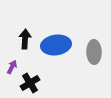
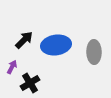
black arrow: moved 1 px left, 1 px down; rotated 42 degrees clockwise
